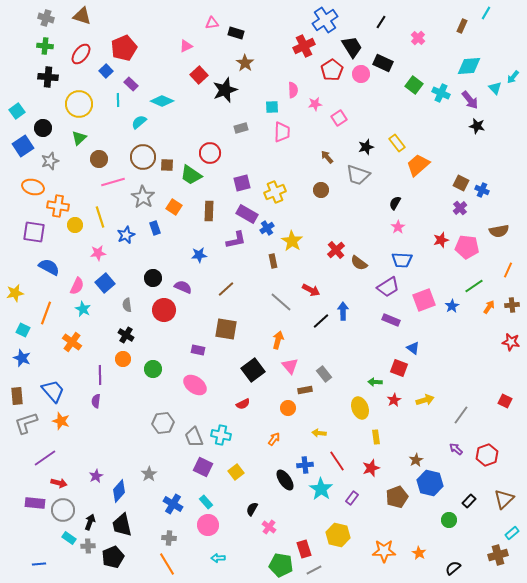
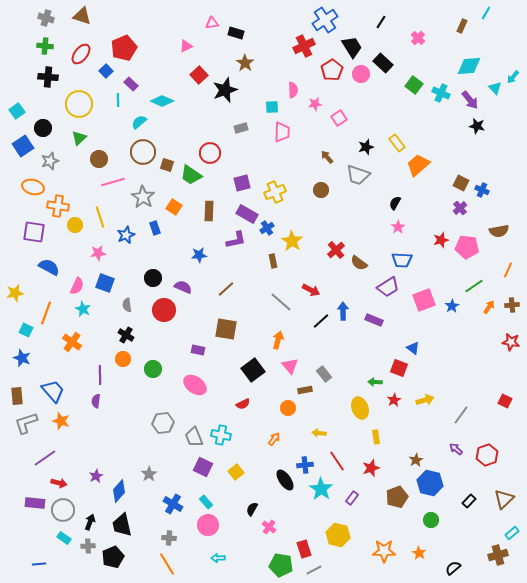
black rectangle at (383, 63): rotated 18 degrees clockwise
brown circle at (143, 157): moved 5 px up
brown square at (167, 165): rotated 16 degrees clockwise
blue square at (105, 283): rotated 30 degrees counterclockwise
purple rectangle at (391, 320): moved 17 px left
cyan square at (23, 330): moved 3 px right
green circle at (449, 520): moved 18 px left
cyan rectangle at (69, 538): moved 5 px left
